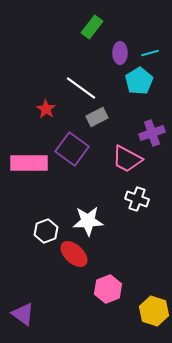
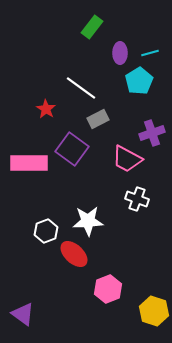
gray rectangle: moved 1 px right, 2 px down
